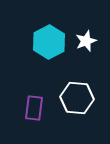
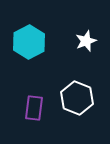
cyan hexagon: moved 20 px left
white hexagon: rotated 16 degrees clockwise
